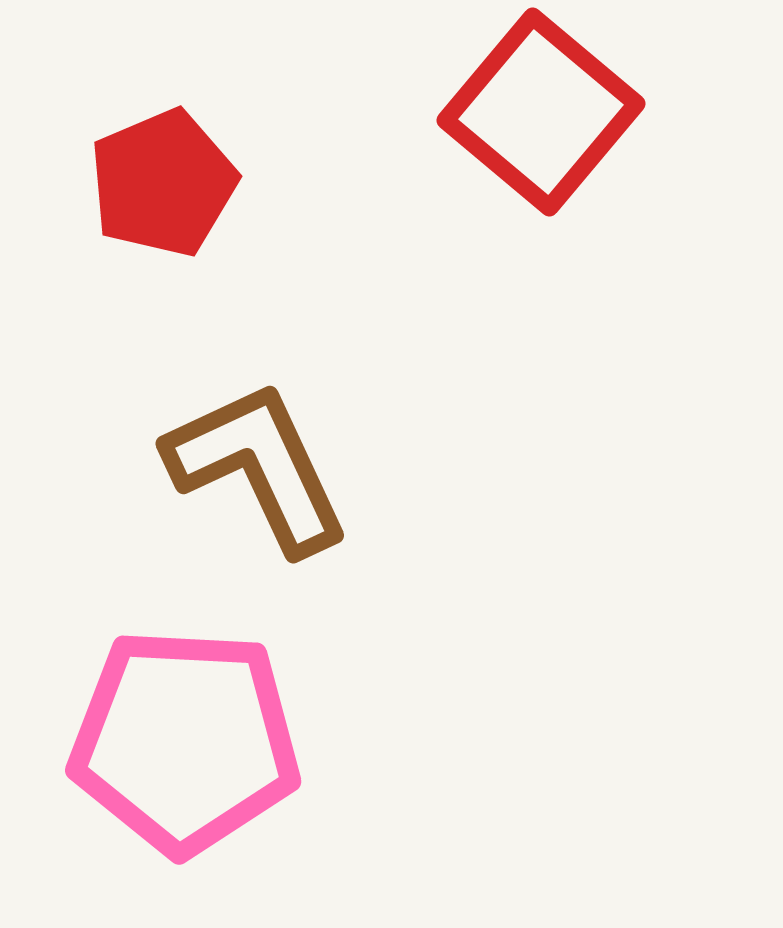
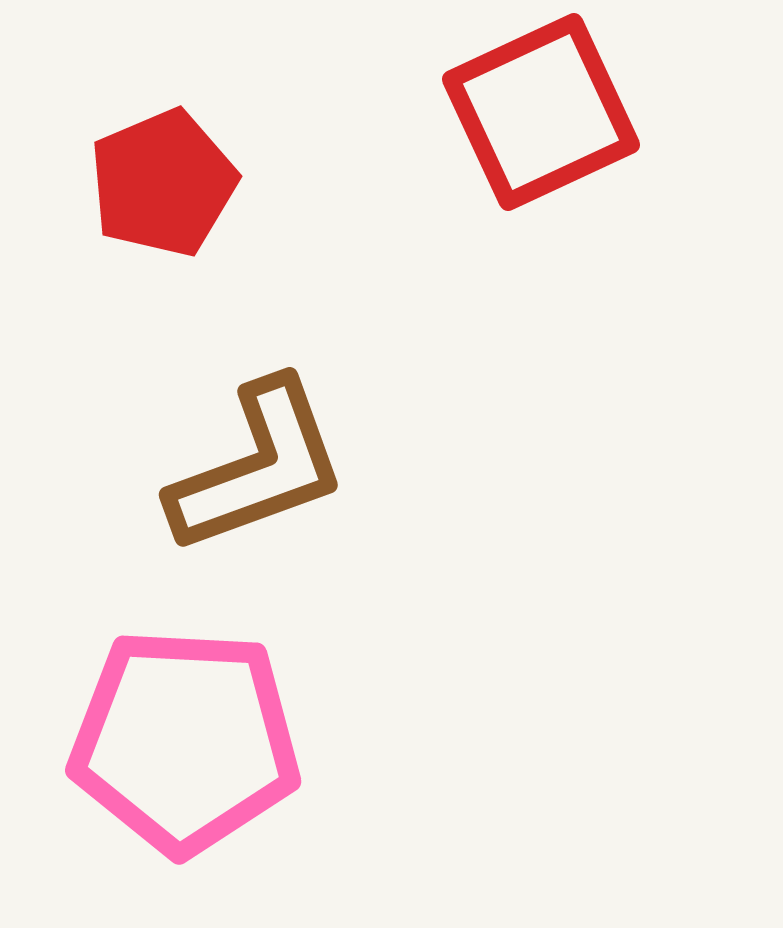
red square: rotated 25 degrees clockwise
brown L-shape: rotated 95 degrees clockwise
